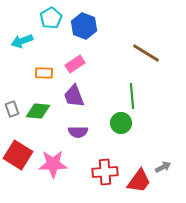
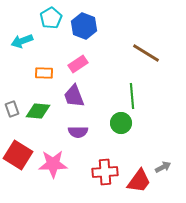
pink rectangle: moved 3 px right
